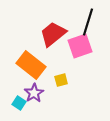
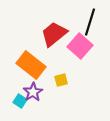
black line: moved 2 px right
red trapezoid: moved 1 px right
pink square: rotated 30 degrees counterclockwise
purple star: moved 1 px left, 1 px up
cyan square: moved 1 px right, 2 px up
